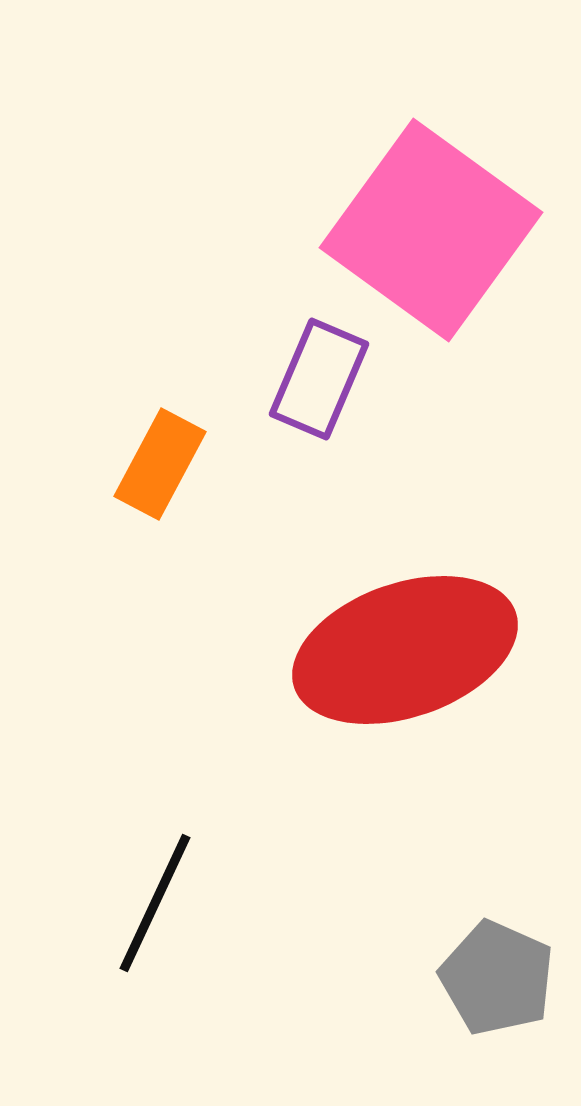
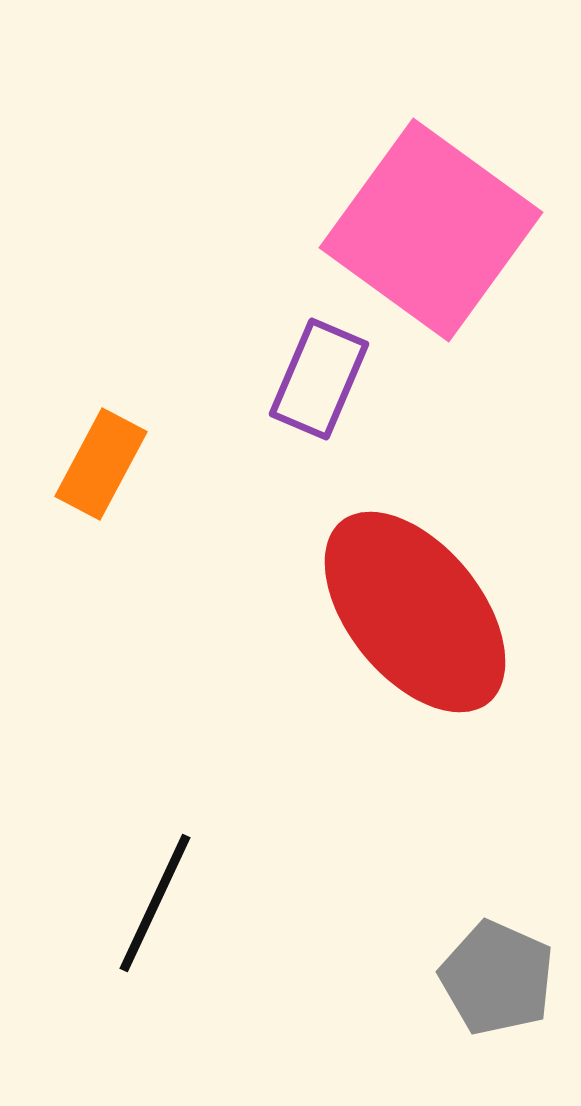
orange rectangle: moved 59 px left
red ellipse: moved 10 px right, 38 px up; rotated 70 degrees clockwise
